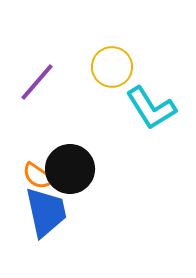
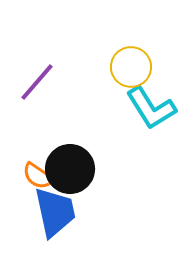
yellow circle: moved 19 px right
blue trapezoid: moved 9 px right
